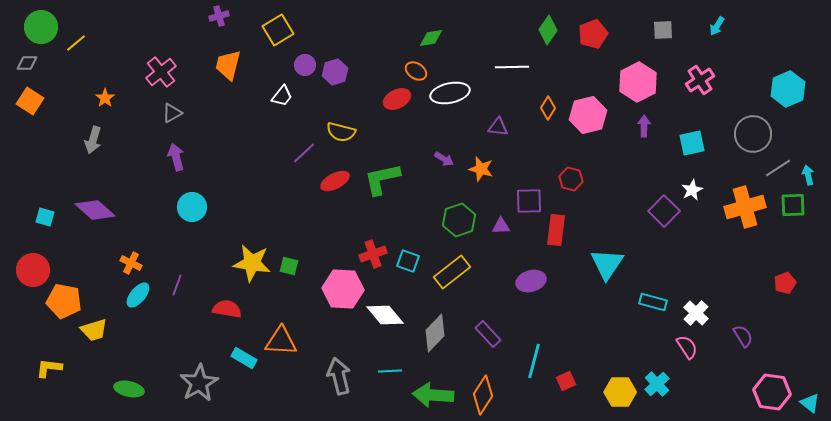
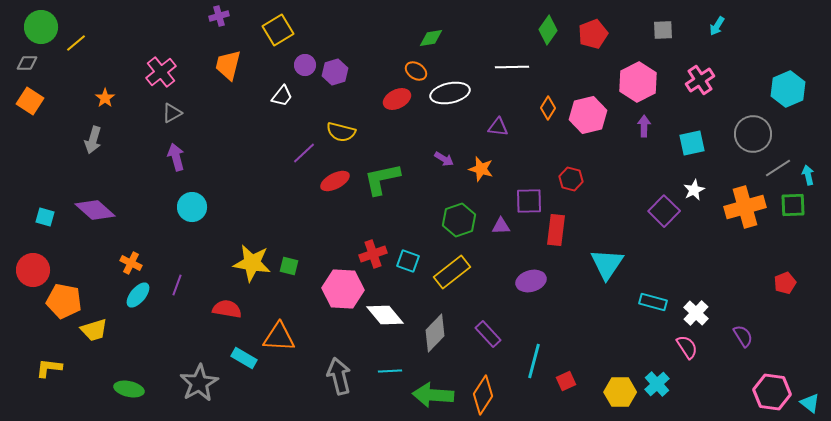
white star at (692, 190): moved 2 px right
orange triangle at (281, 341): moved 2 px left, 4 px up
